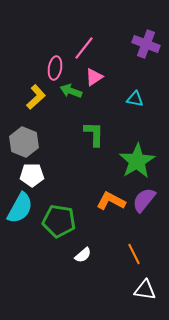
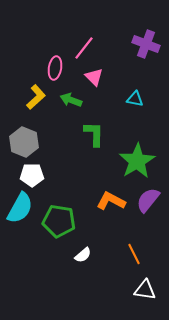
pink triangle: rotated 42 degrees counterclockwise
green arrow: moved 9 px down
purple semicircle: moved 4 px right
